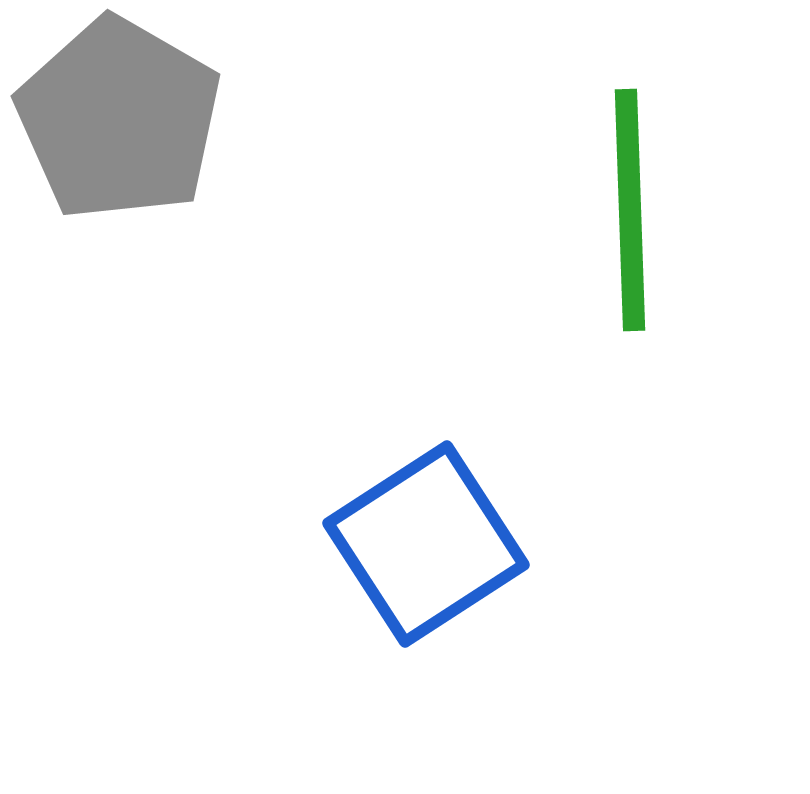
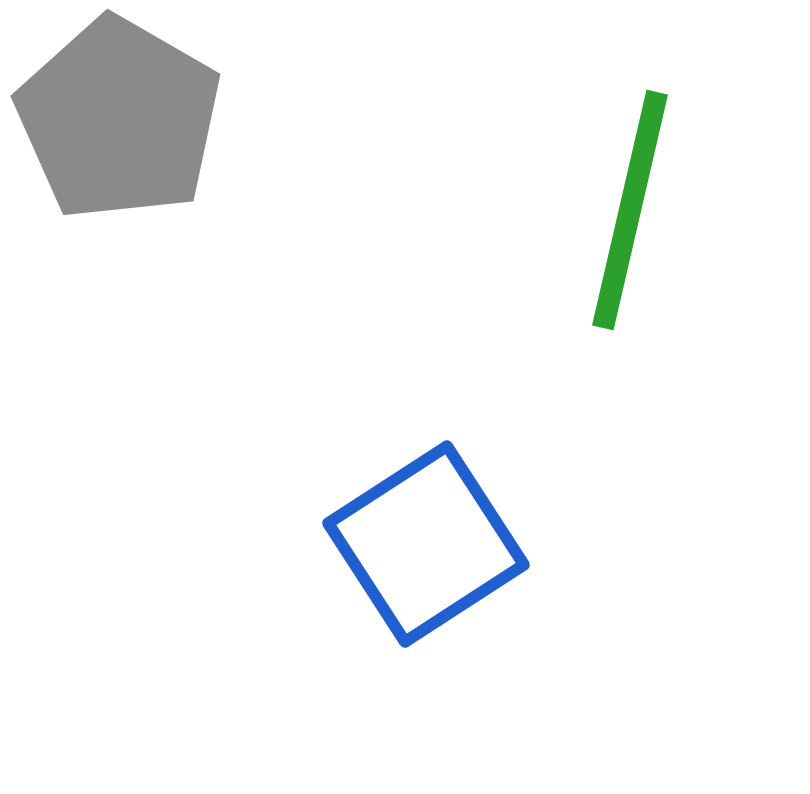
green line: rotated 15 degrees clockwise
